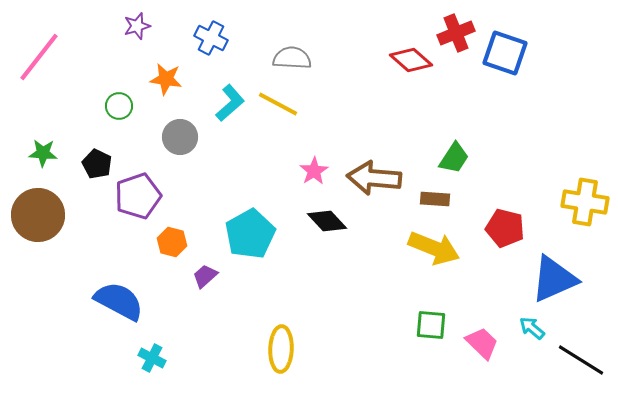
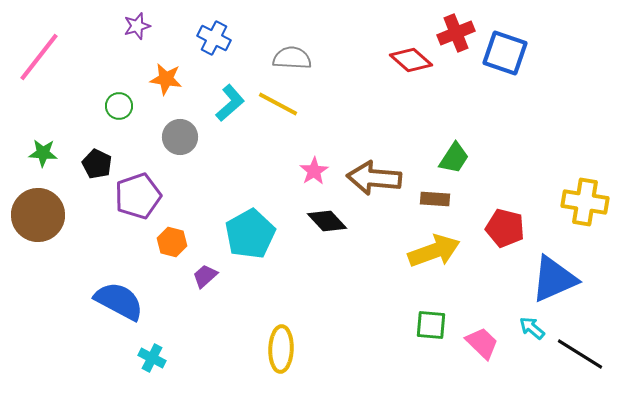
blue cross: moved 3 px right
yellow arrow: moved 3 px down; rotated 42 degrees counterclockwise
black line: moved 1 px left, 6 px up
